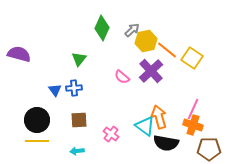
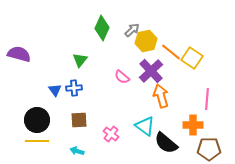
orange line: moved 4 px right, 2 px down
green triangle: moved 1 px right, 1 px down
pink line: moved 14 px right, 10 px up; rotated 20 degrees counterclockwise
orange arrow: moved 2 px right, 21 px up
orange cross: rotated 18 degrees counterclockwise
black semicircle: rotated 30 degrees clockwise
cyan arrow: rotated 24 degrees clockwise
